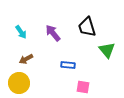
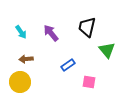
black trapezoid: rotated 30 degrees clockwise
purple arrow: moved 2 px left
brown arrow: rotated 24 degrees clockwise
blue rectangle: rotated 40 degrees counterclockwise
yellow circle: moved 1 px right, 1 px up
pink square: moved 6 px right, 5 px up
